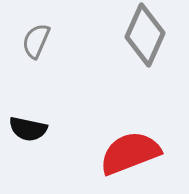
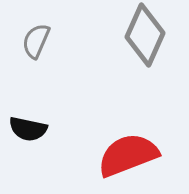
red semicircle: moved 2 px left, 2 px down
